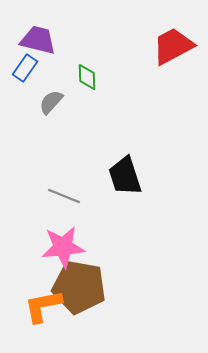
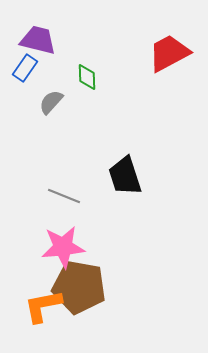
red trapezoid: moved 4 px left, 7 px down
